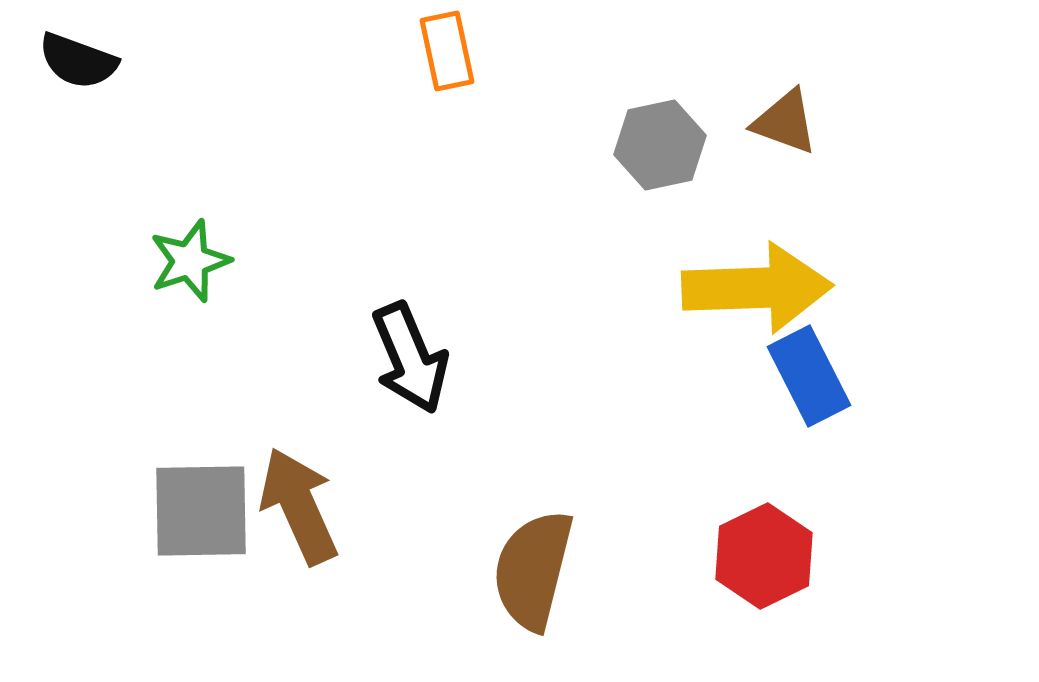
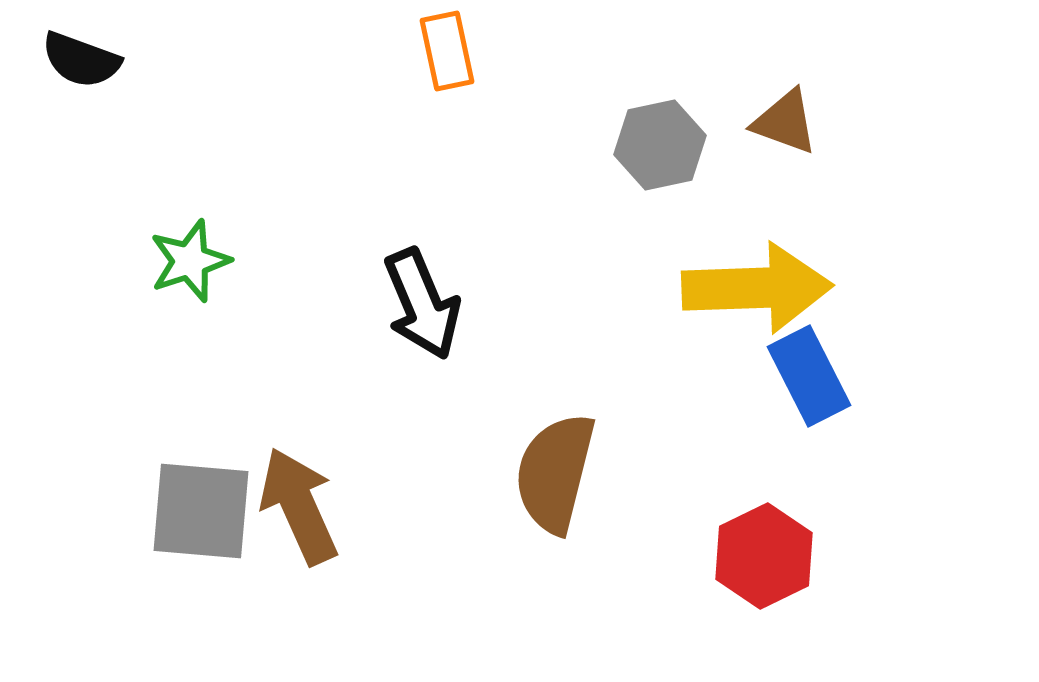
black semicircle: moved 3 px right, 1 px up
black arrow: moved 12 px right, 54 px up
gray square: rotated 6 degrees clockwise
brown semicircle: moved 22 px right, 97 px up
